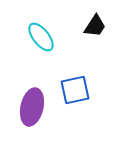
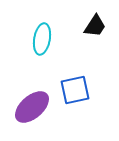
cyan ellipse: moved 1 px right, 2 px down; rotated 48 degrees clockwise
purple ellipse: rotated 36 degrees clockwise
